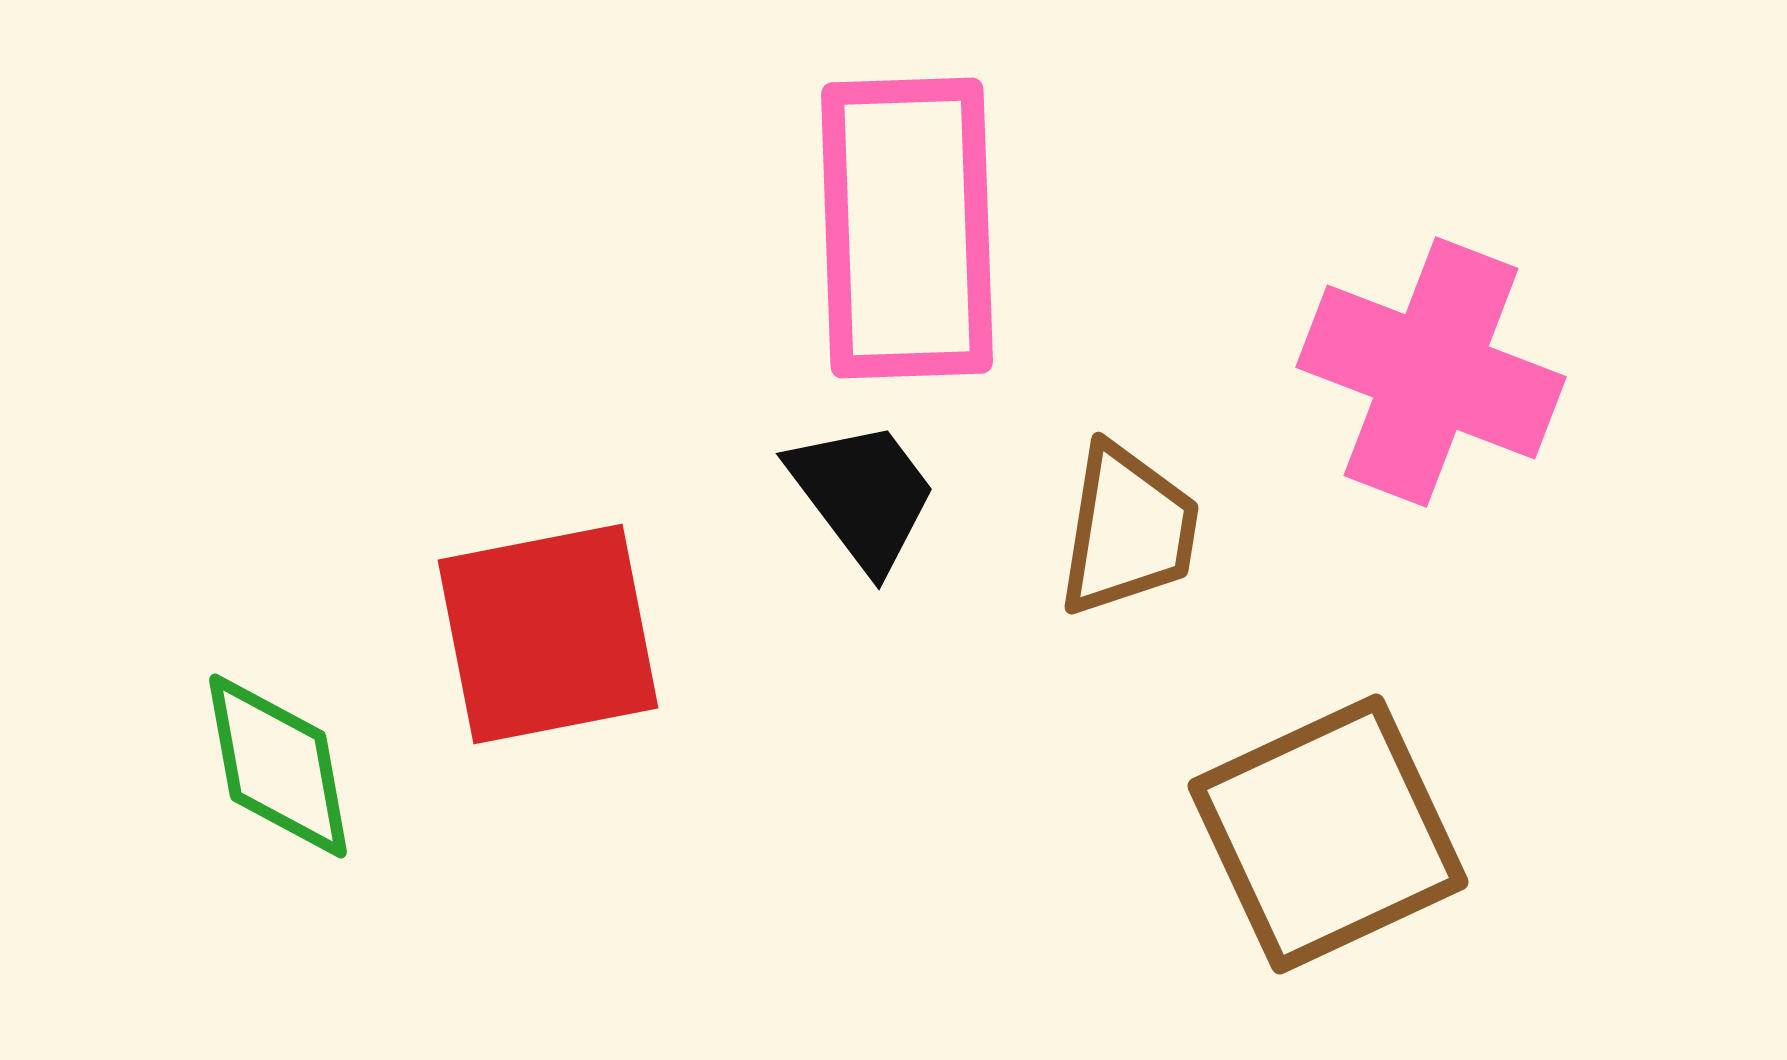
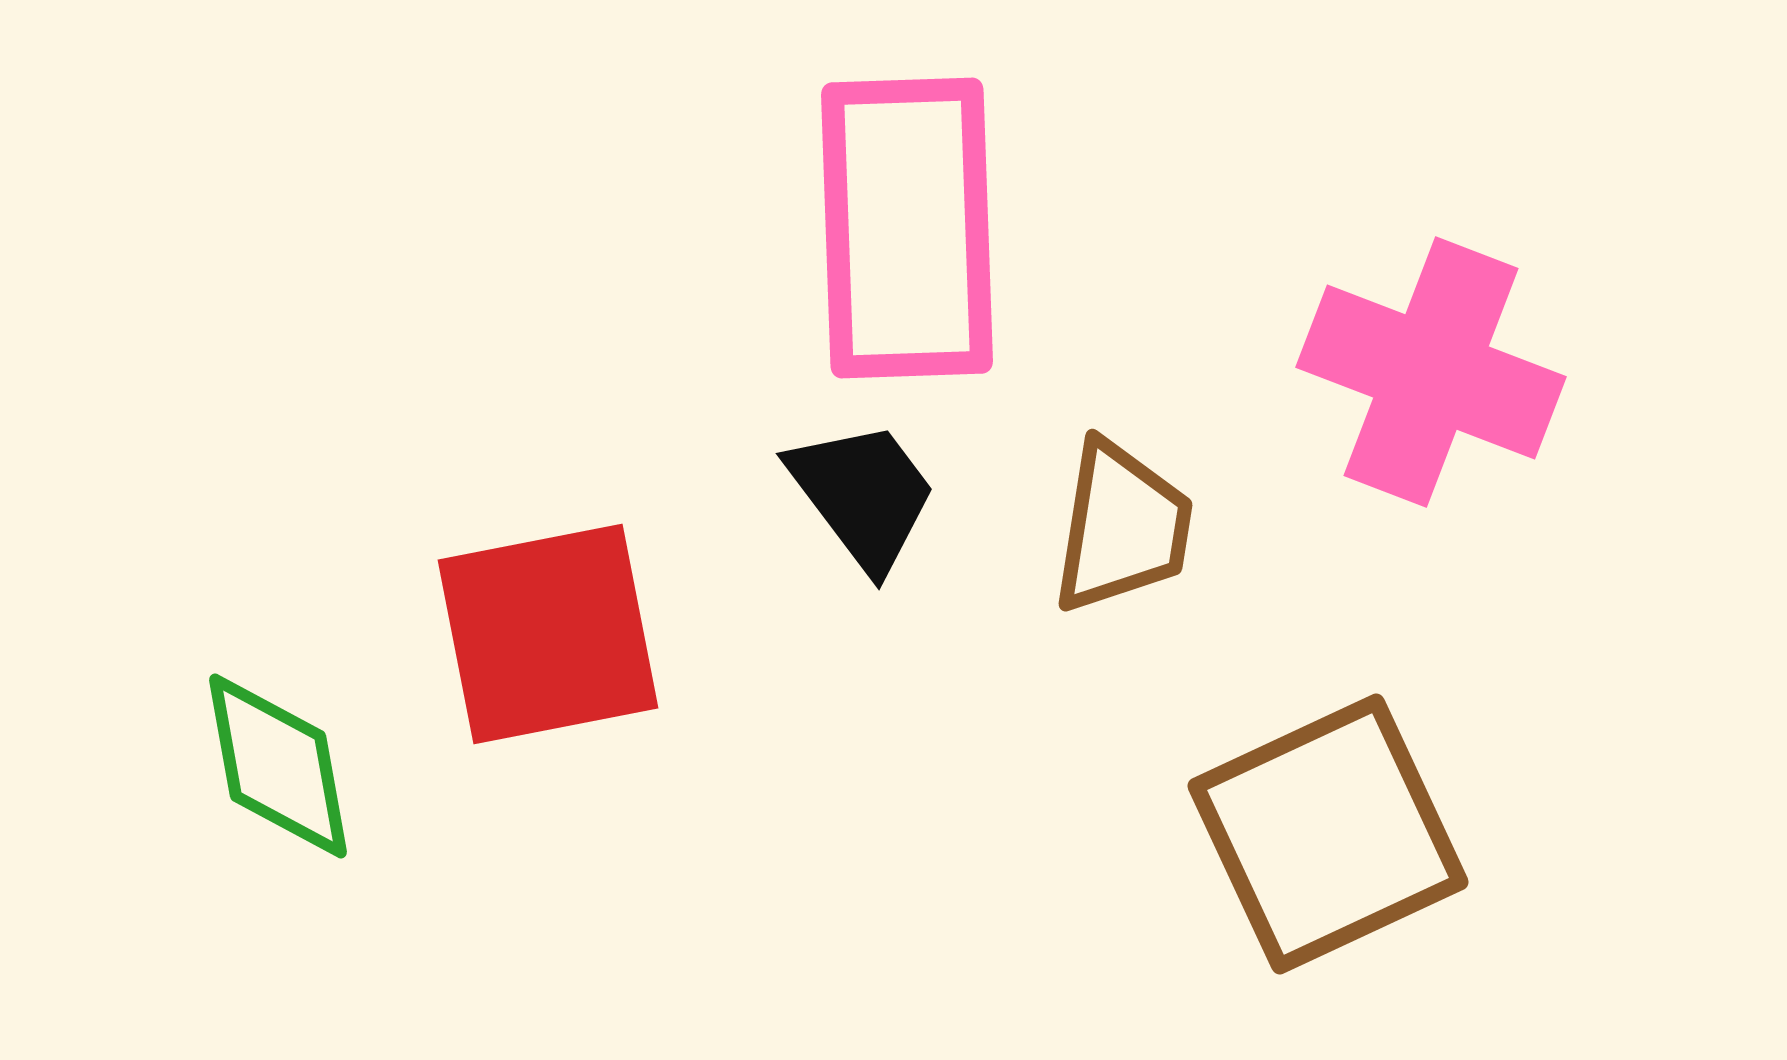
brown trapezoid: moved 6 px left, 3 px up
